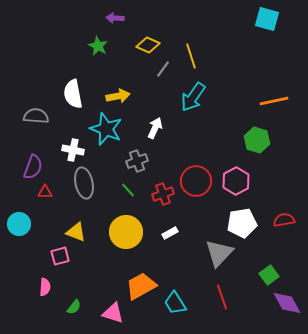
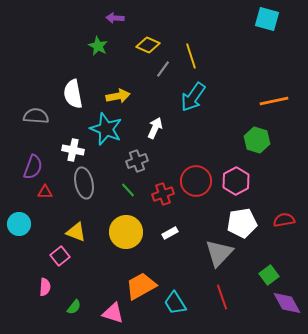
pink square: rotated 24 degrees counterclockwise
